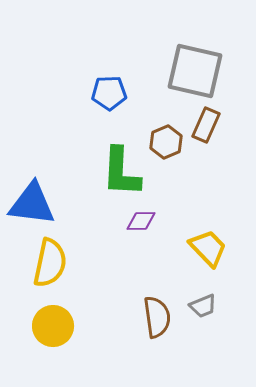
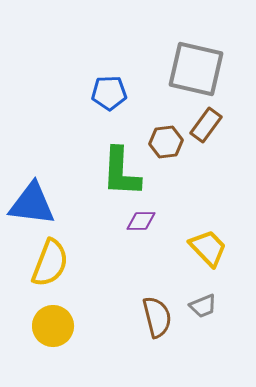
gray square: moved 1 px right, 2 px up
brown rectangle: rotated 12 degrees clockwise
brown hexagon: rotated 16 degrees clockwise
yellow semicircle: rotated 9 degrees clockwise
brown semicircle: rotated 6 degrees counterclockwise
